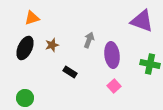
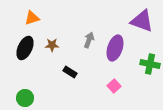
brown star: rotated 16 degrees clockwise
purple ellipse: moved 3 px right, 7 px up; rotated 25 degrees clockwise
